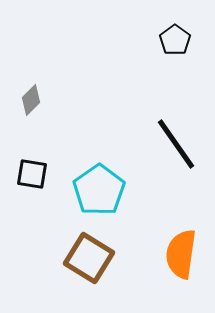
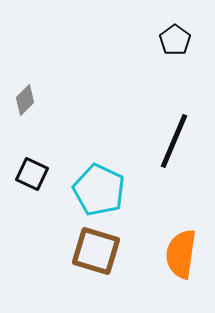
gray diamond: moved 6 px left
black line: moved 2 px left, 3 px up; rotated 58 degrees clockwise
black square: rotated 16 degrees clockwise
cyan pentagon: rotated 12 degrees counterclockwise
brown square: moved 7 px right, 7 px up; rotated 15 degrees counterclockwise
